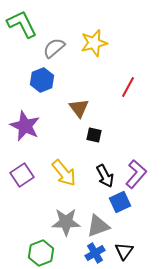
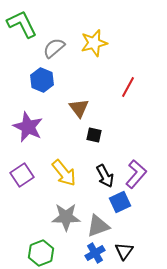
blue hexagon: rotated 15 degrees counterclockwise
purple star: moved 3 px right, 1 px down
gray star: moved 5 px up
